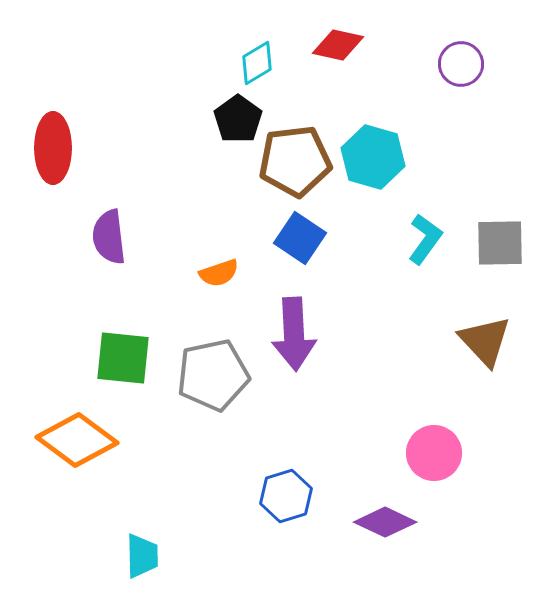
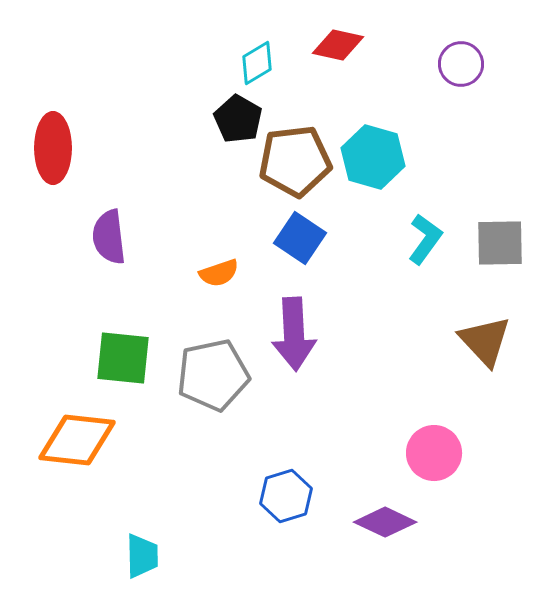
black pentagon: rotated 6 degrees counterclockwise
orange diamond: rotated 30 degrees counterclockwise
